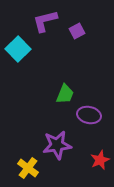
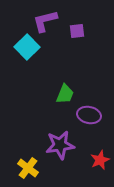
purple square: rotated 21 degrees clockwise
cyan square: moved 9 px right, 2 px up
purple star: moved 3 px right
